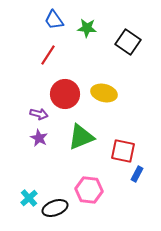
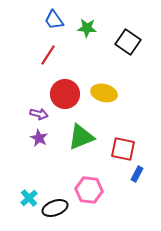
red square: moved 2 px up
